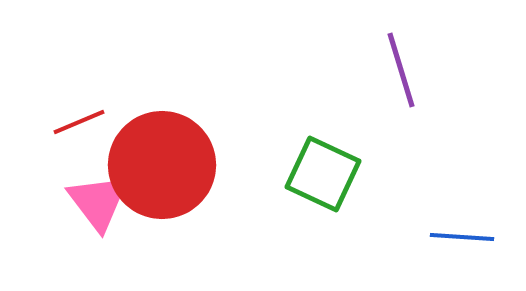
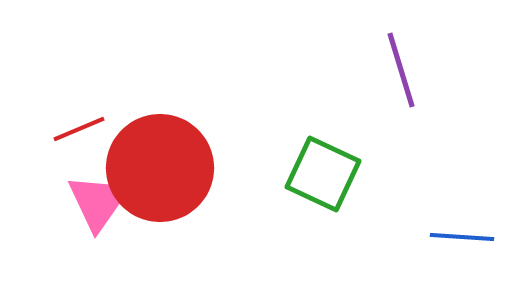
red line: moved 7 px down
red circle: moved 2 px left, 3 px down
pink triangle: rotated 12 degrees clockwise
